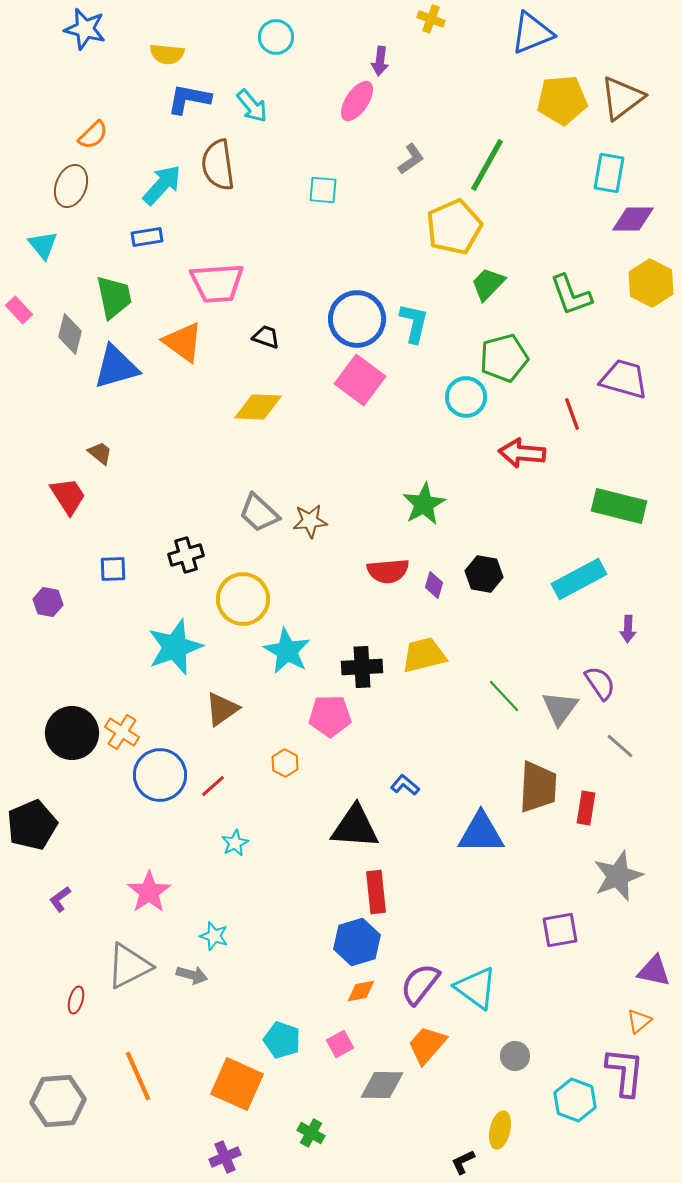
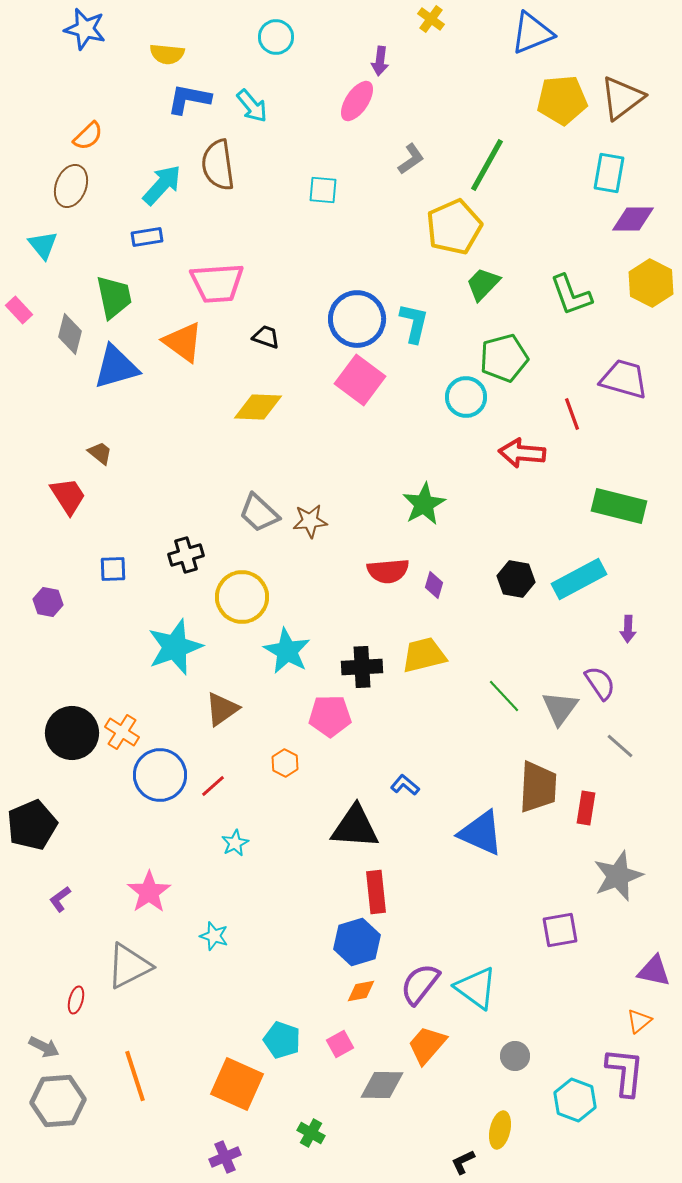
yellow cross at (431, 19): rotated 16 degrees clockwise
orange semicircle at (93, 135): moved 5 px left, 1 px down
green trapezoid at (488, 284): moved 5 px left
black hexagon at (484, 574): moved 32 px right, 5 px down
yellow circle at (243, 599): moved 1 px left, 2 px up
blue triangle at (481, 833): rotated 24 degrees clockwise
gray arrow at (192, 975): moved 148 px left, 72 px down; rotated 12 degrees clockwise
orange line at (138, 1076): moved 3 px left; rotated 6 degrees clockwise
